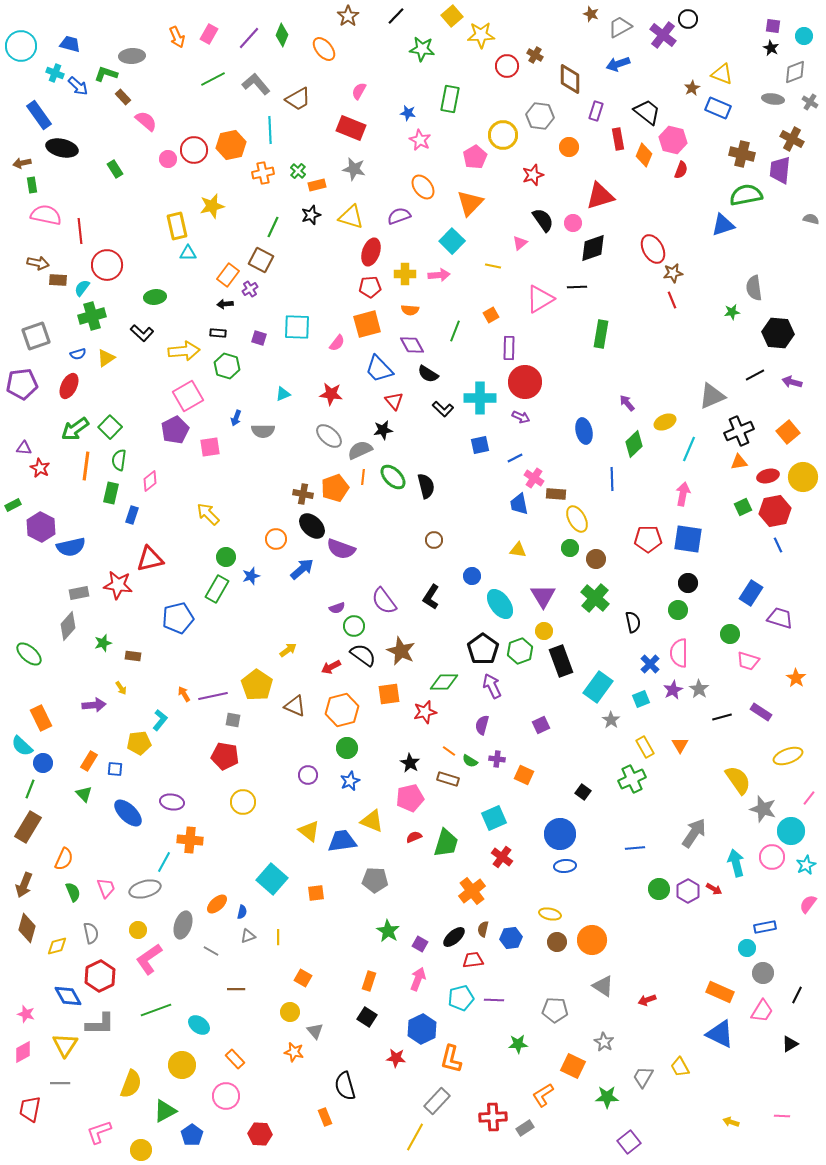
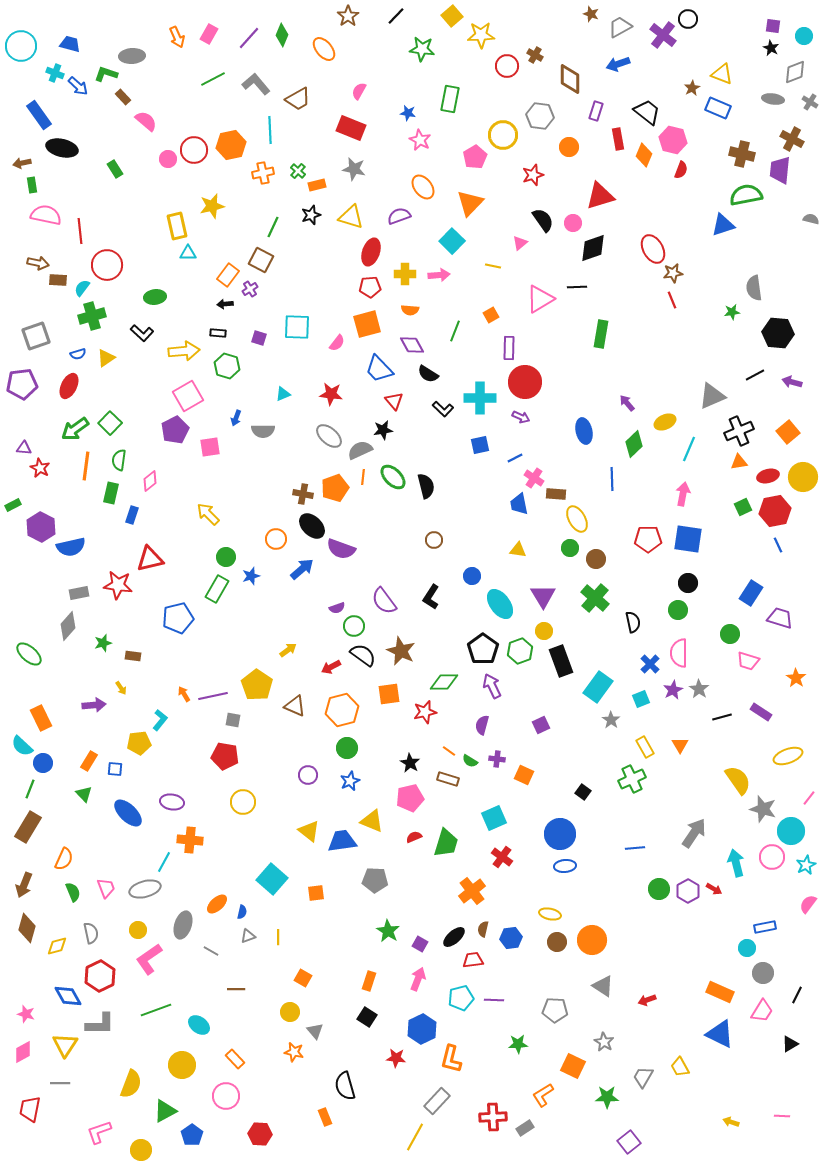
green square at (110, 427): moved 4 px up
